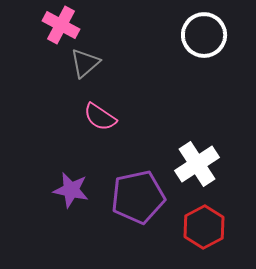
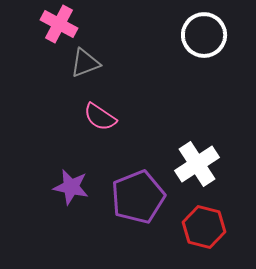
pink cross: moved 2 px left, 1 px up
gray triangle: rotated 20 degrees clockwise
purple star: moved 3 px up
purple pentagon: rotated 10 degrees counterclockwise
red hexagon: rotated 18 degrees counterclockwise
